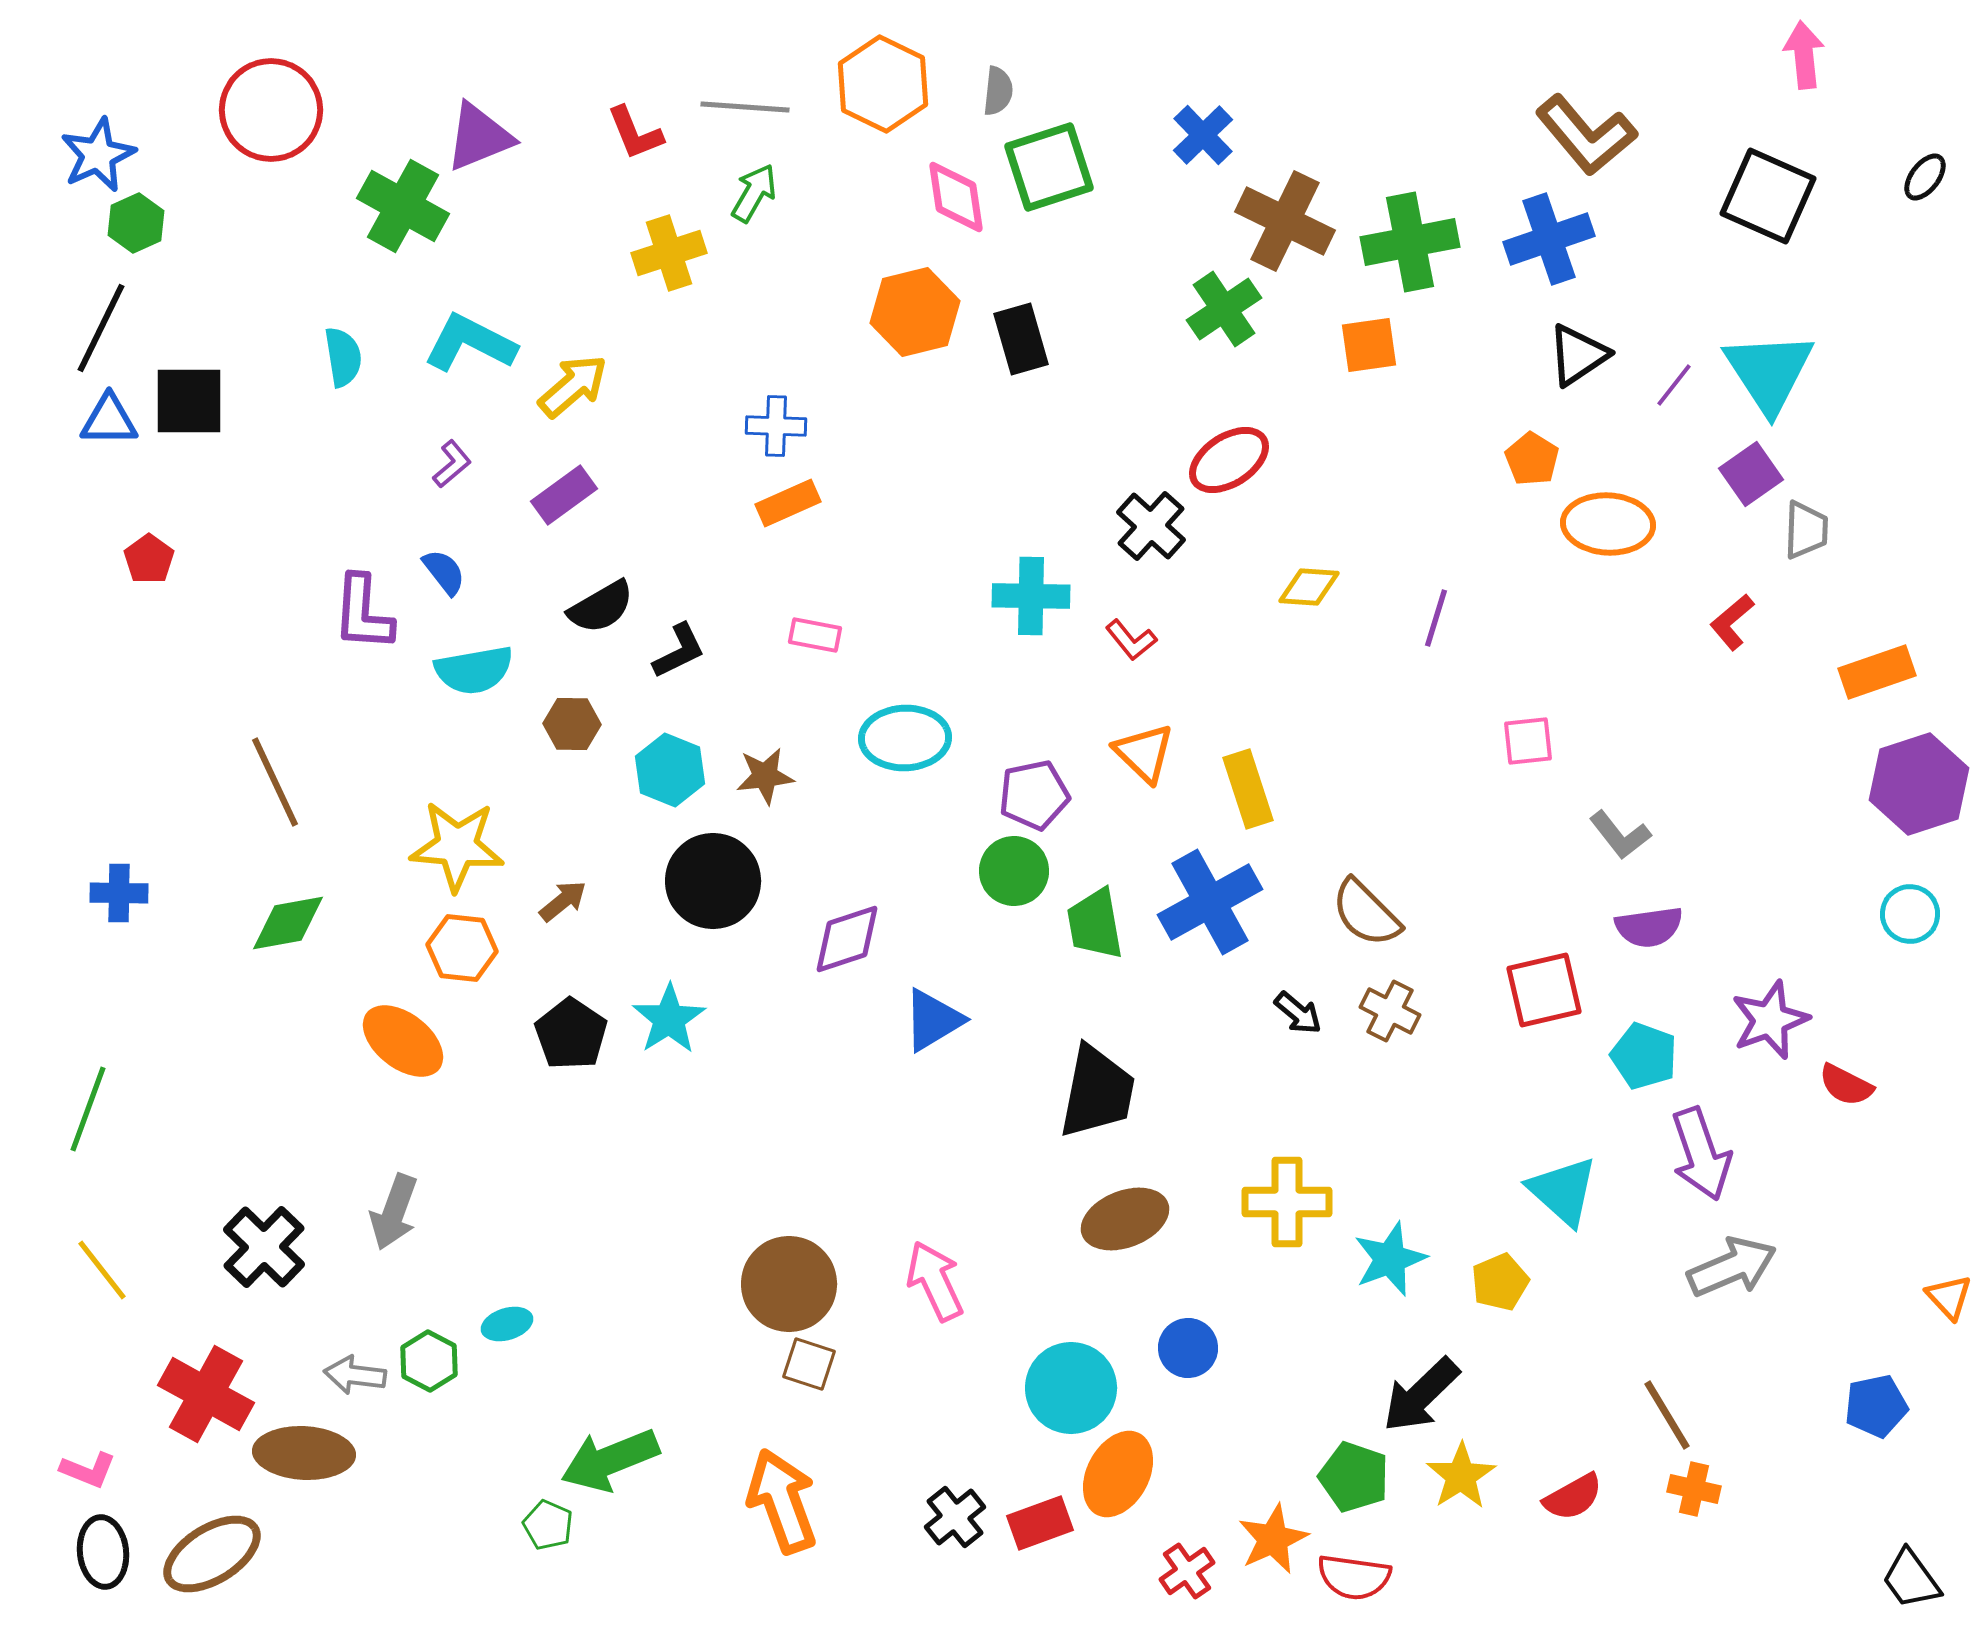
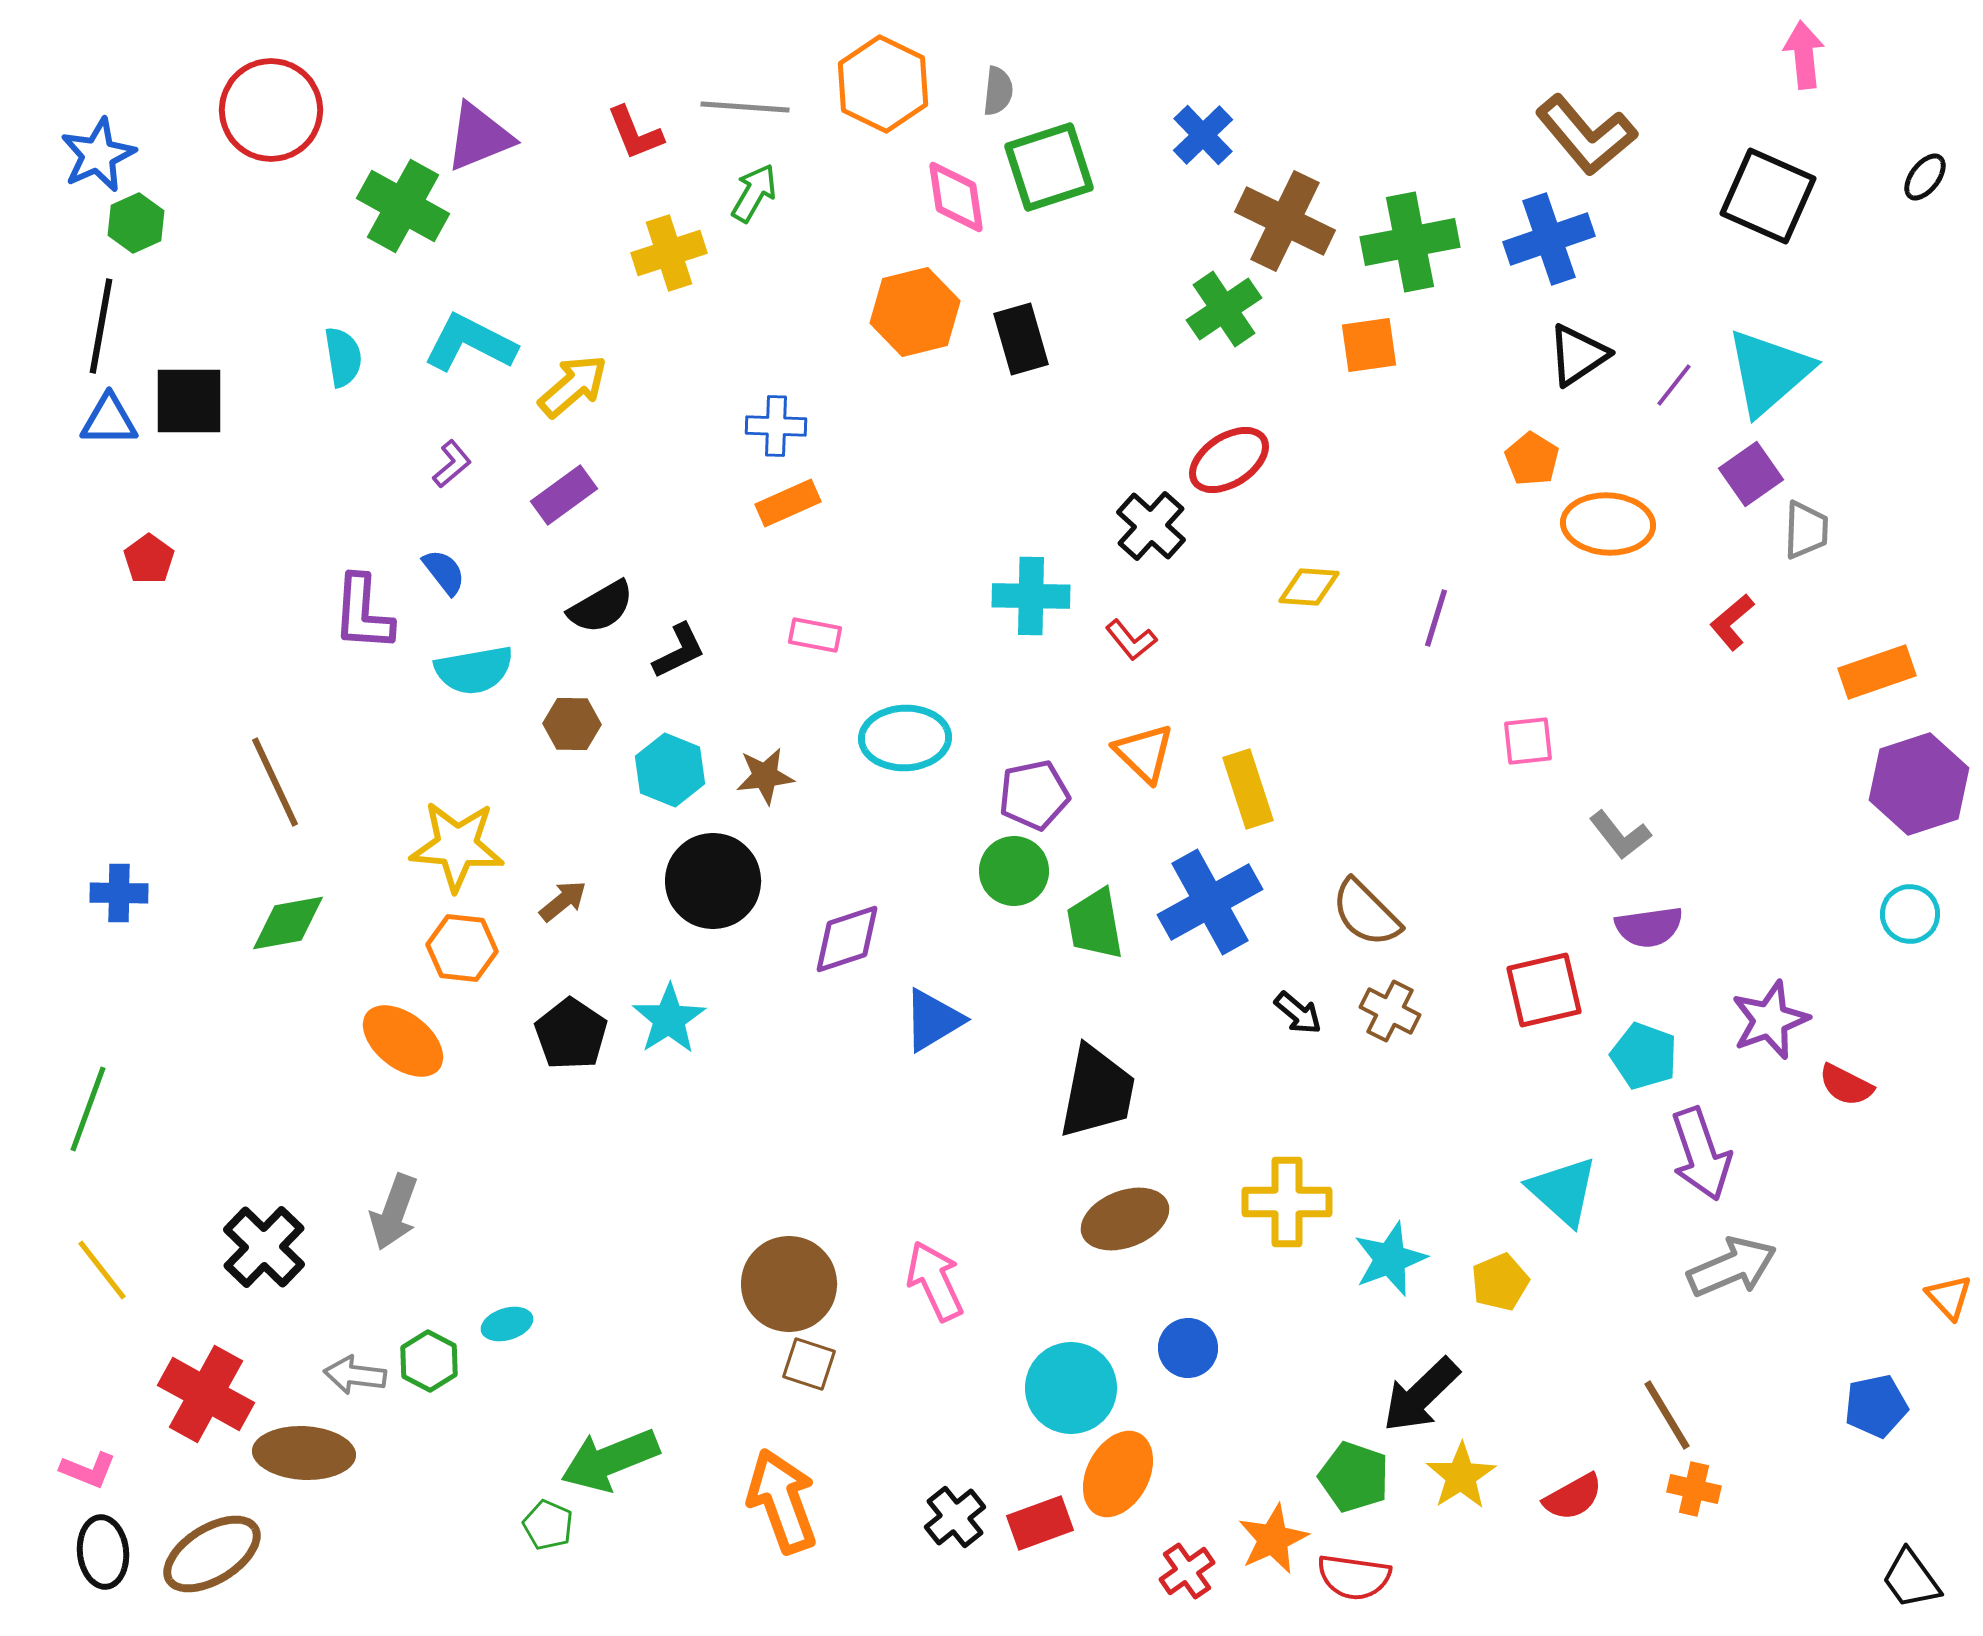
black line at (101, 328): moved 2 px up; rotated 16 degrees counterclockwise
cyan triangle at (1769, 372): rotated 22 degrees clockwise
